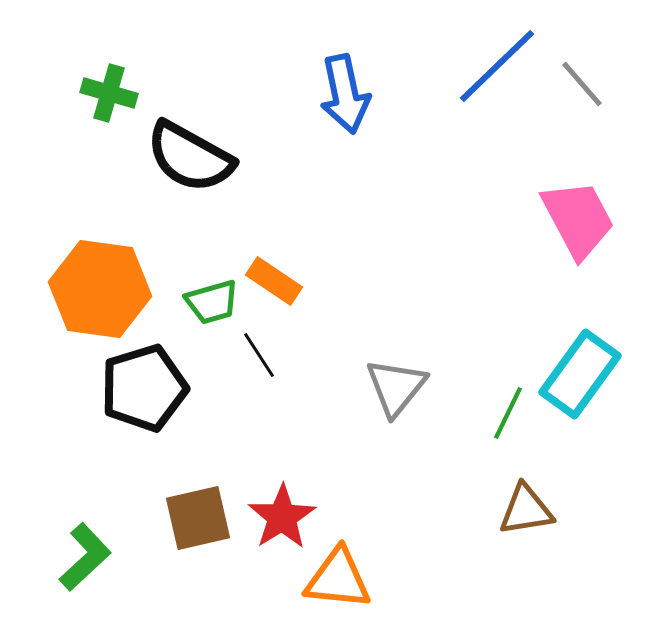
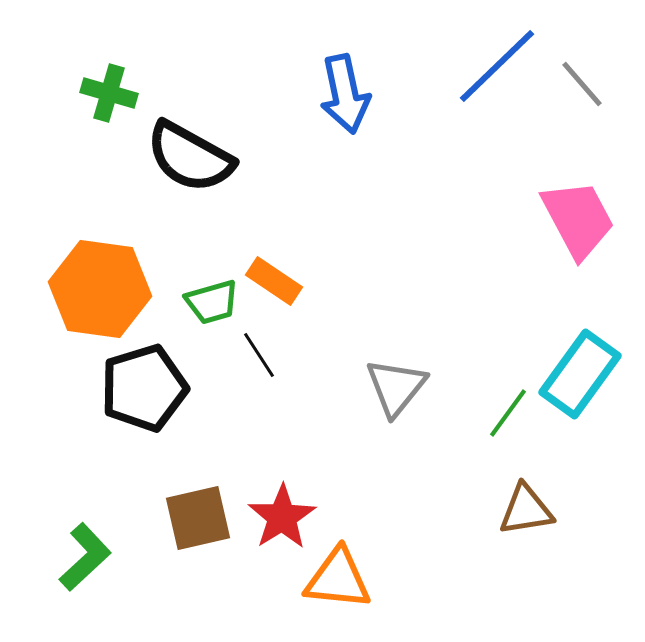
green line: rotated 10 degrees clockwise
